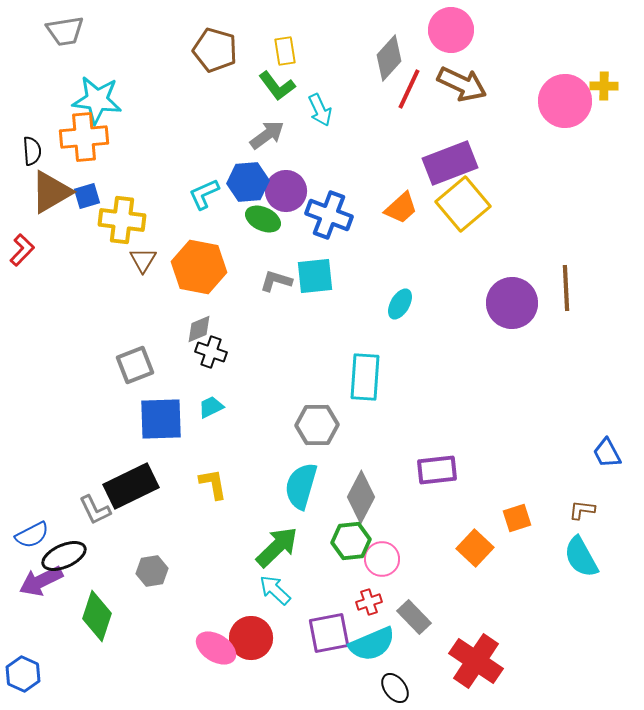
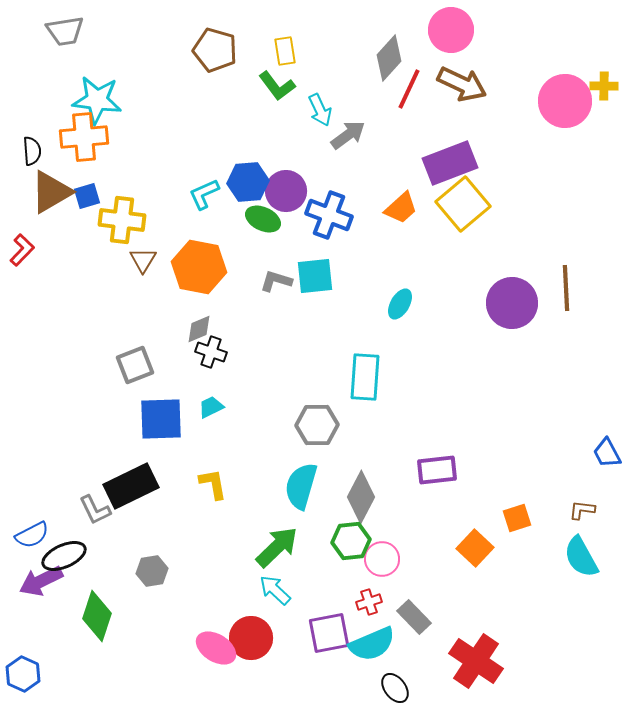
gray arrow at (267, 135): moved 81 px right
